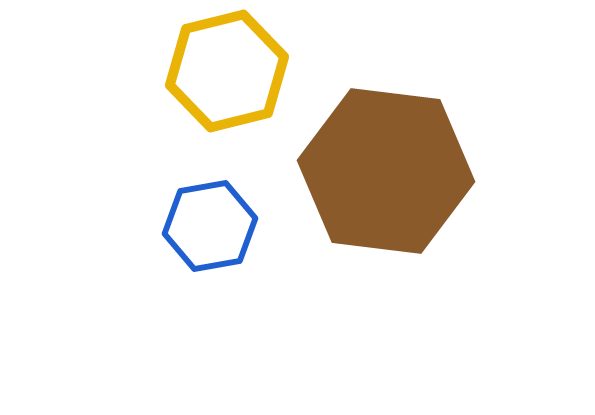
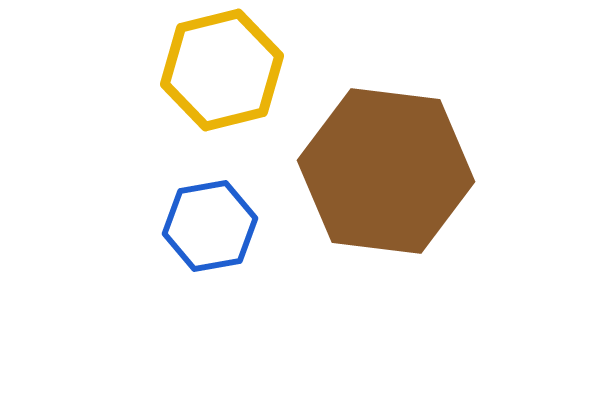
yellow hexagon: moved 5 px left, 1 px up
